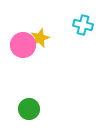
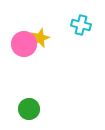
cyan cross: moved 2 px left
pink circle: moved 1 px right, 1 px up
